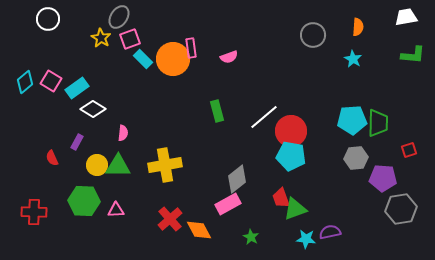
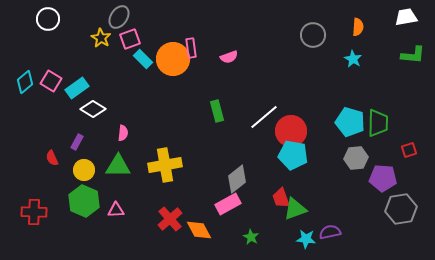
cyan pentagon at (352, 120): moved 2 px left, 2 px down; rotated 20 degrees clockwise
cyan pentagon at (291, 156): moved 2 px right, 1 px up
yellow circle at (97, 165): moved 13 px left, 5 px down
green hexagon at (84, 201): rotated 20 degrees clockwise
